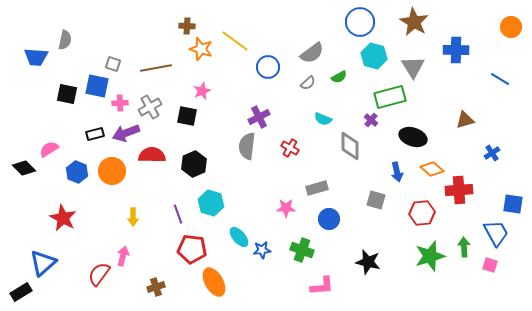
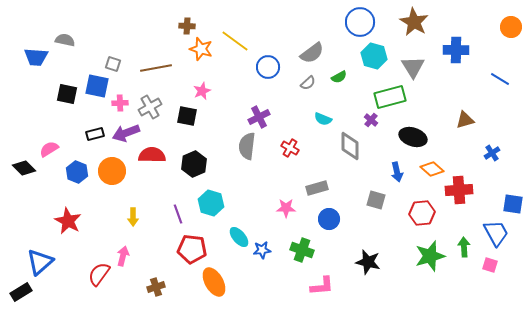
gray semicircle at (65, 40): rotated 90 degrees counterclockwise
red star at (63, 218): moved 5 px right, 3 px down
blue triangle at (43, 263): moved 3 px left, 1 px up
